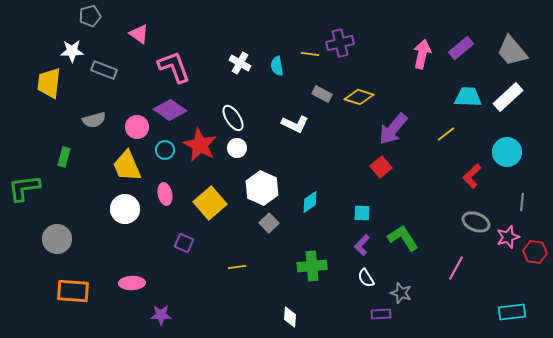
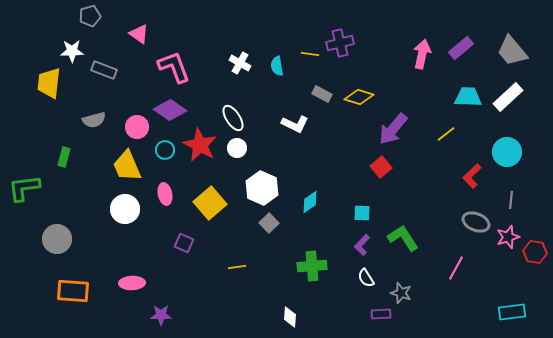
gray line at (522, 202): moved 11 px left, 2 px up
